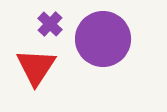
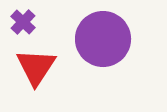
purple cross: moved 27 px left, 2 px up
